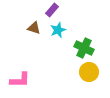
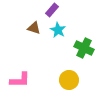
cyan star: rotated 21 degrees counterclockwise
yellow circle: moved 20 px left, 8 px down
